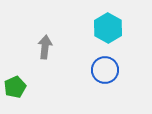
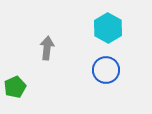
gray arrow: moved 2 px right, 1 px down
blue circle: moved 1 px right
